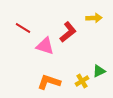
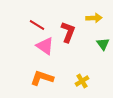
red line: moved 14 px right, 3 px up
red L-shape: rotated 30 degrees counterclockwise
pink triangle: rotated 18 degrees clockwise
green triangle: moved 4 px right, 27 px up; rotated 40 degrees counterclockwise
orange L-shape: moved 7 px left, 4 px up
